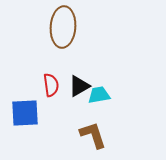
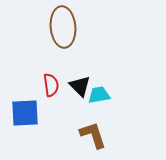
brown ellipse: rotated 9 degrees counterclockwise
black triangle: moved 1 px right; rotated 45 degrees counterclockwise
